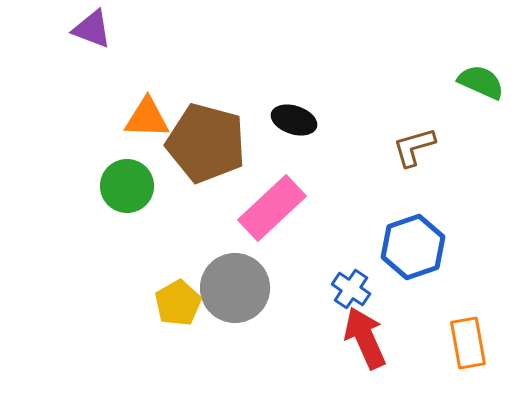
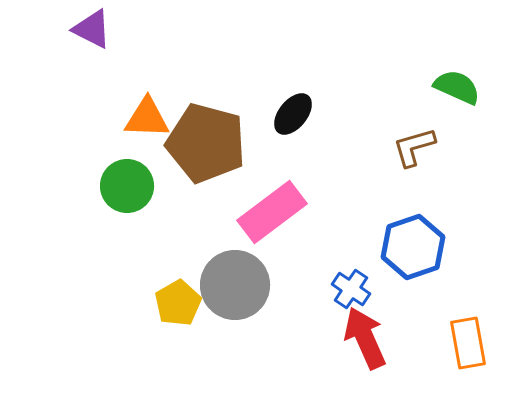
purple triangle: rotated 6 degrees clockwise
green semicircle: moved 24 px left, 5 px down
black ellipse: moved 1 px left, 6 px up; rotated 69 degrees counterclockwise
pink rectangle: moved 4 px down; rotated 6 degrees clockwise
gray circle: moved 3 px up
